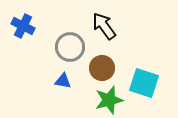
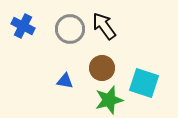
gray circle: moved 18 px up
blue triangle: moved 2 px right
